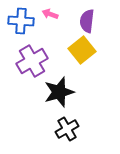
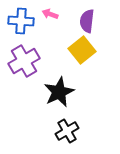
purple cross: moved 8 px left
black star: rotated 8 degrees counterclockwise
black cross: moved 2 px down
